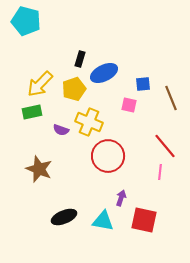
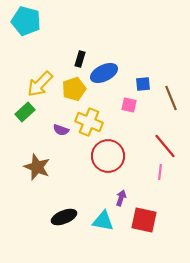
green rectangle: moved 7 px left; rotated 30 degrees counterclockwise
brown star: moved 2 px left, 2 px up
